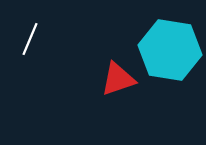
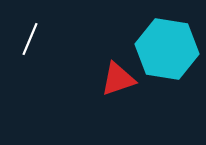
cyan hexagon: moved 3 px left, 1 px up
